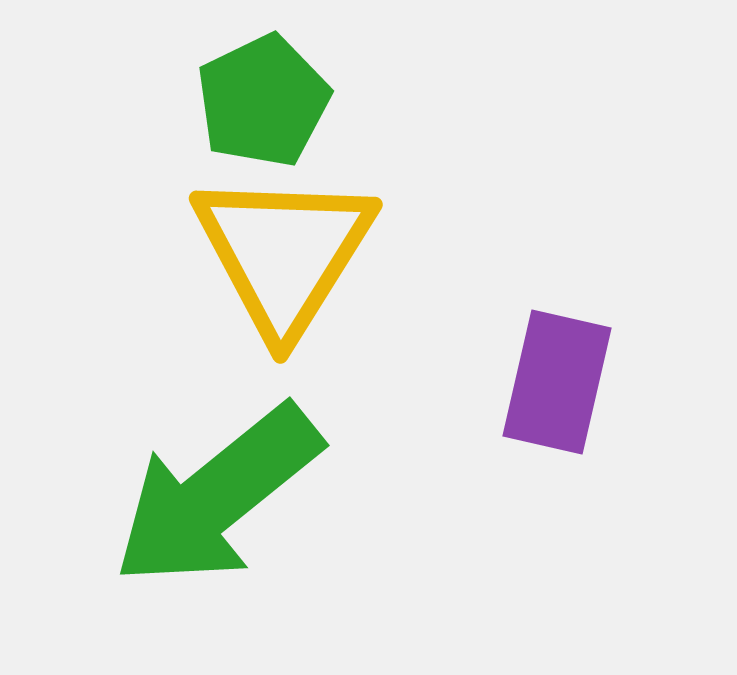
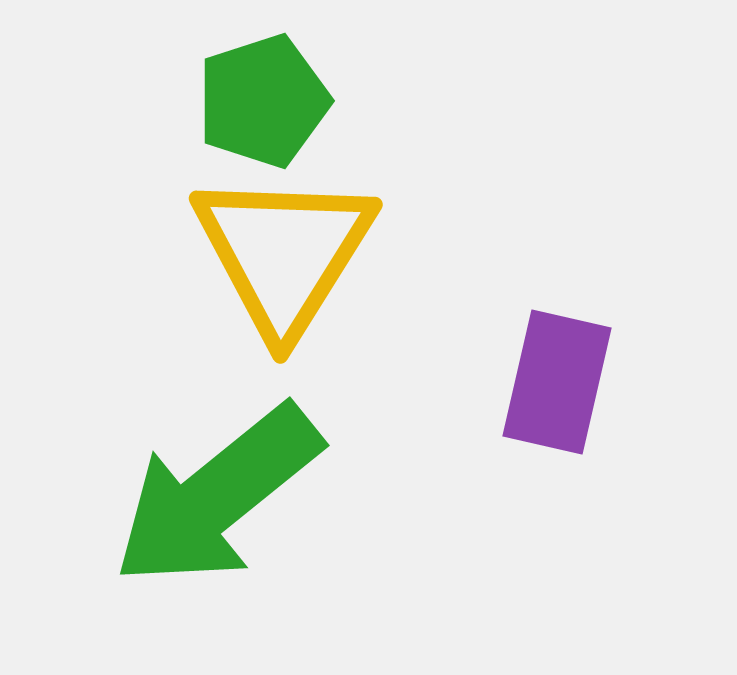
green pentagon: rotated 8 degrees clockwise
